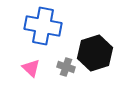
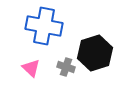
blue cross: moved 1 px right
